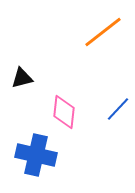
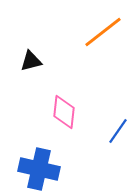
black triangle: moved 9 px right, 17 px up
blue line: moved 22 px down; rotated 8 degrees counterclockwise
blue cross: moved 3 px right, 14 px down
